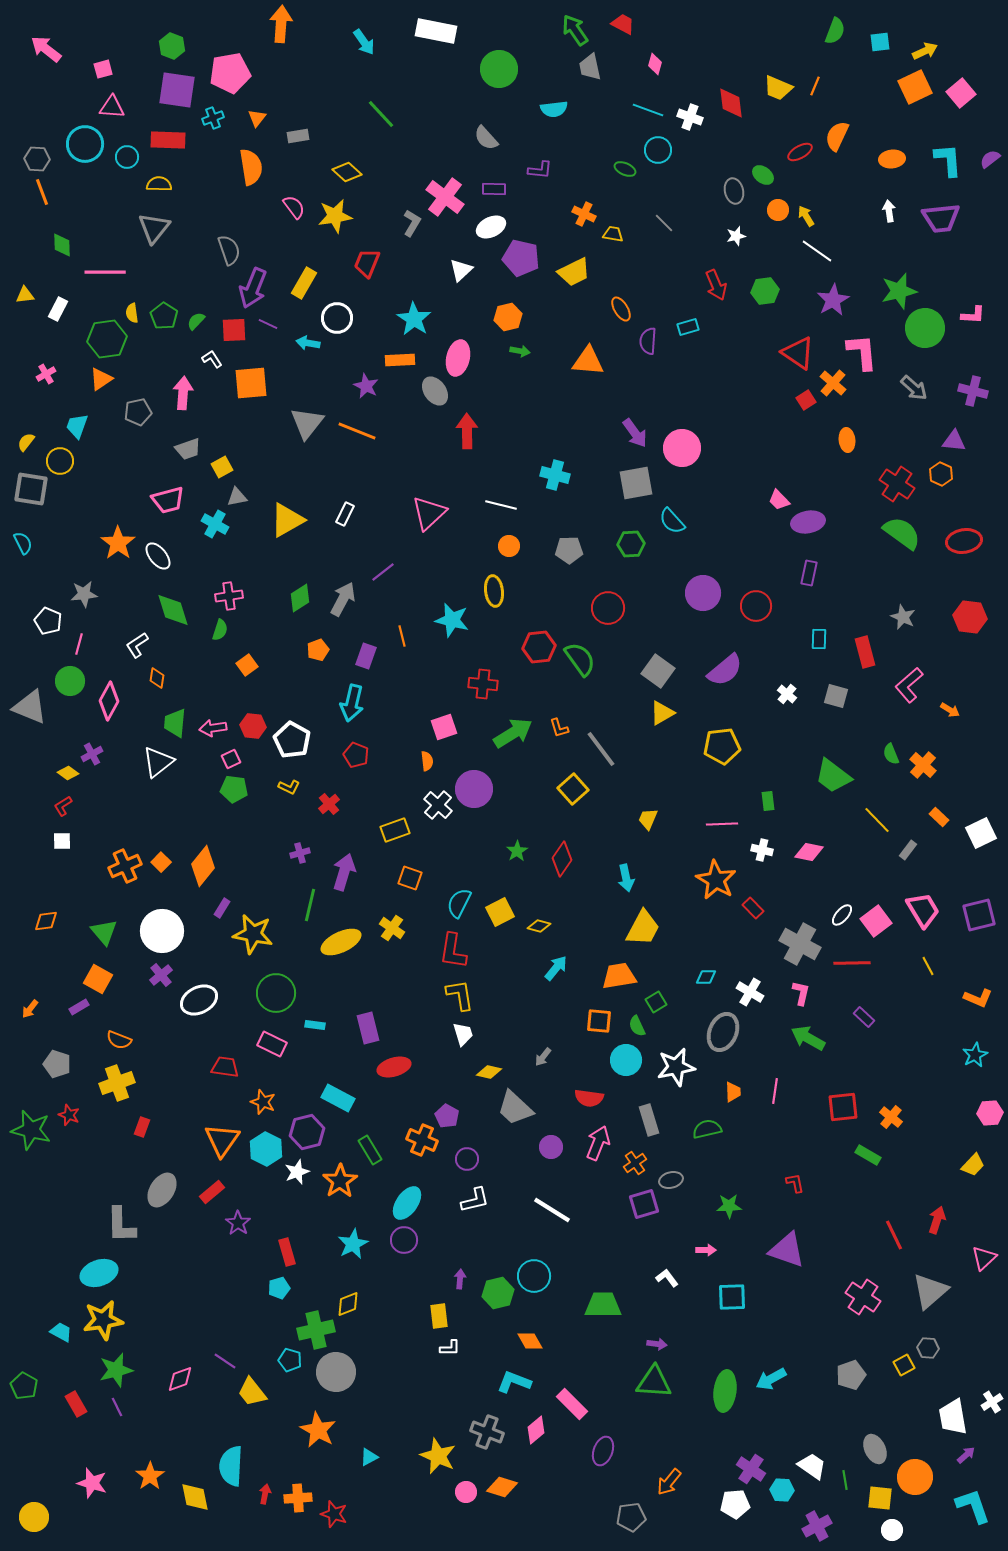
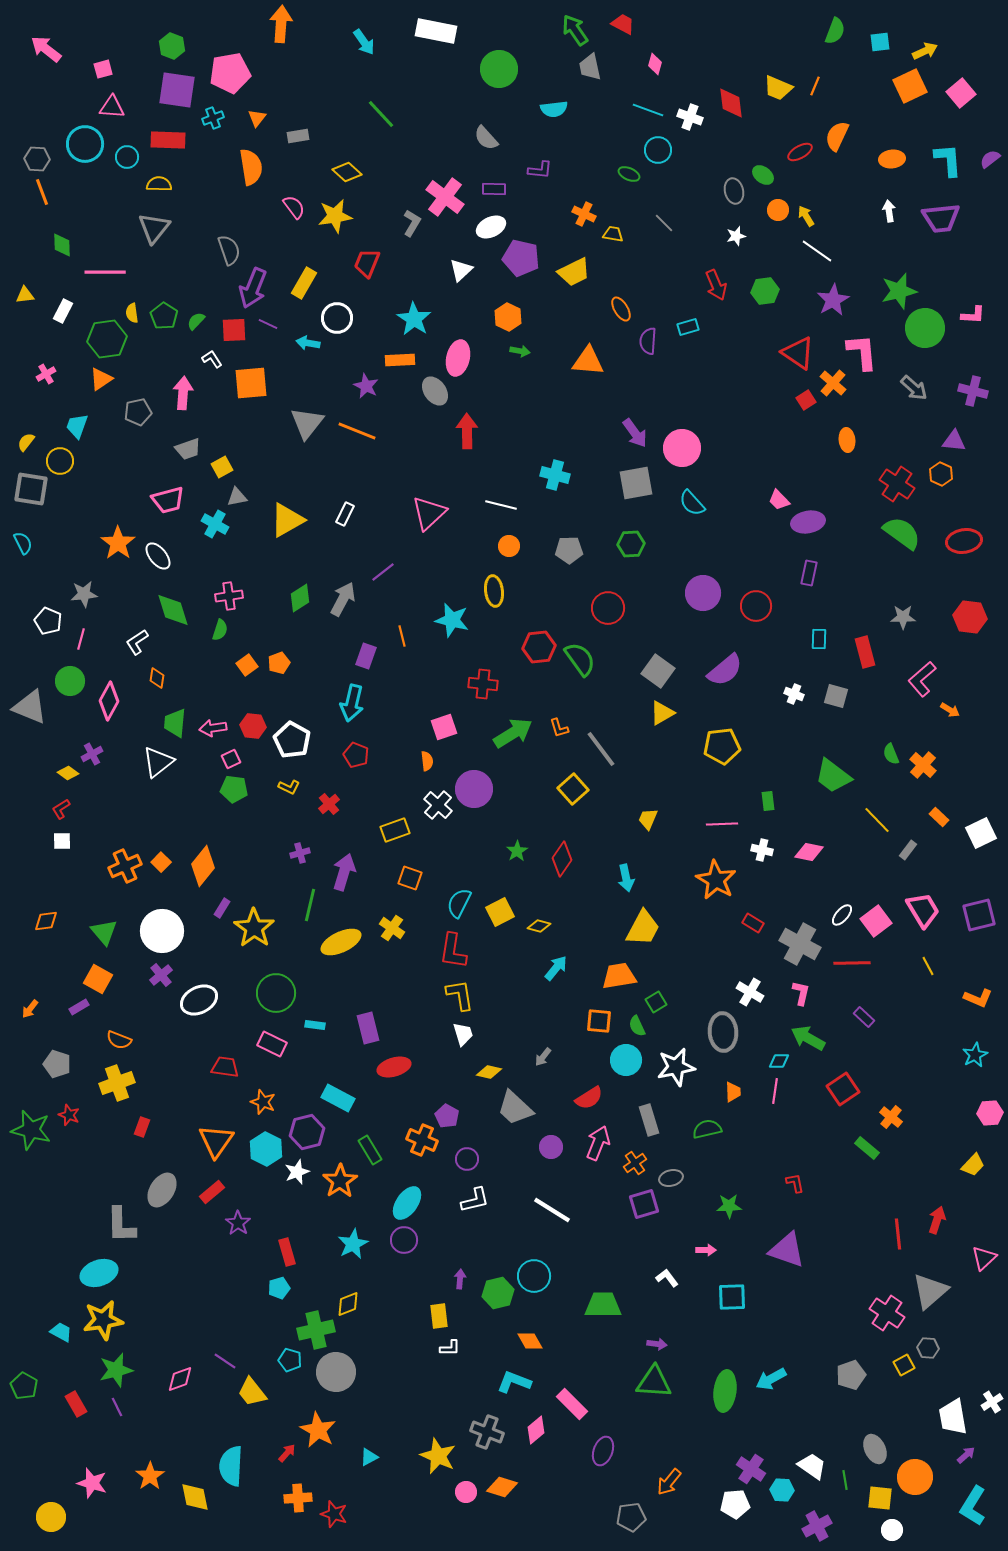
orange square at (915, 87): moved 5 px left, 1 px up
green ellipse at (625, 169): moved 4 px right, 5 px down
white rectangle at (58, 309): moved 5 px right, 2 px down
orange hexagon at (508, 317): rotated 20 degrees counterclockwise
cyan semicircle at (672, 521): moved 20 px right, 18 px up
gray star at (903, 617): rotated 25 degrees counterclockwise
pink line at (79, 644): moved 2 px right, 5 px up
white L-shape at (137, 645): moved 3 px up
orange pentagon at (318, 650): moved 39 px left, 13 px down
pink L-shape at (909, 685): moved 13 px right, 6 px up
white cross at (787, 694): moved 7 px right; rotated 18 degrees counterclockwise
red L-shape at (63, 806): moved 2 px left, 3 px down
red rectangle at (753, 908): moved 15 px down; rotated 15 degrees counterclockwise
yellow star at (253, 934): moved 1 px right, 6 px up; rotated 24 degrees clockwise
cyan diamond at (706, 977): moved 73 px right, 84 px down
gray ellipse at (723, 1032): rotated 27 degrees counterclockwise
red semicircle at (589, 1098): rotated 40 degrees counterclockwise
red square at (843, 1107): moved 18 px up; rotated 28 degrees counterclockwise
orange triangle at (222, 1140): moved 6 px left, 1 px down
green rectangle at (868, 1155): moved 1 px left, 7 px up; rotated 10 degrees clockwise
gray ellipse at (671, 1180): moved 2 px up
red line at (894, 1235): moved 4 px right, 1 px up; rotated 20 degrees clockwise
pink cross at (863, 1297): moved 24 px right, 16 px down
red arrow at (265, 1494): moved 22 px right, 41 px up; rotated 30 degrees clockwise
cyan L-shape at (973, 1506): rotated 129 degrees counterclockwise
yellow circle at (34, 1517): moved 17 px right
